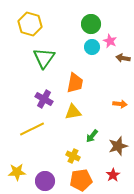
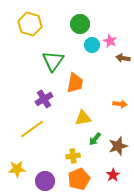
green circle: moved 11 px left
cyan circle: moved 2 px up
green triangle: moved 9 px right, 3 px down
purple cross: rotated 30 degrees clockwise
yellow triangle: moved 10 px right, 6 px down
yellow line: rotated 10 degrees counterclockwise
green arrow: moved 3 px right, 3 px down
yellow cross: rotated 32 degrees counterclockwise
yellow star: moved 3 px up
orange pentagon: moved 2 px left, 1 px up; rotated 15 degrees counterclockwise
